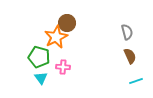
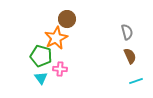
brown circle: moved 4 px up
orange star: moved 1 px down
green pentagon: moved 2 px right, 1 px up
pink cross: moved 3 px left, 2 px down
